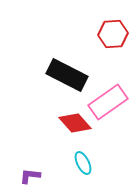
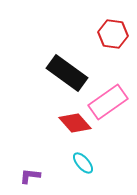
red hexagon: rotated 12 degrees clockwise
black rectangle: moved 2 px up; rotated 9 degrees clockwise
cyan ellipse: rotated 15 degrees counterclockwise
